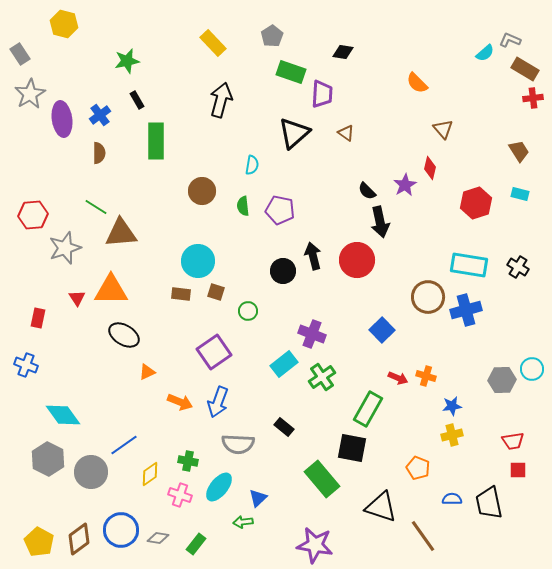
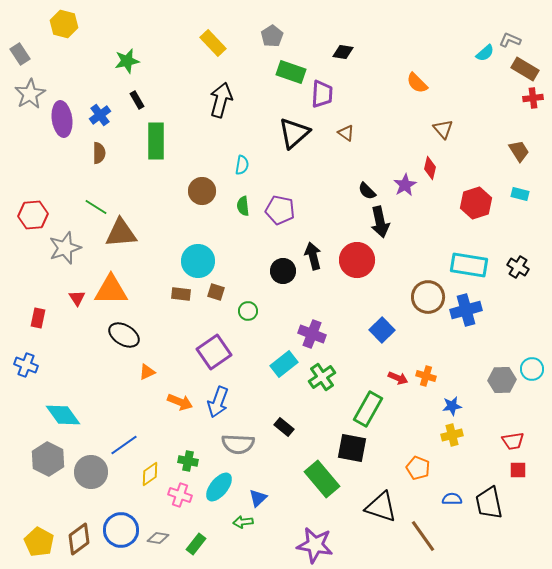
cyan semicircle at (252, 165): moved 10 px left
